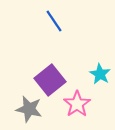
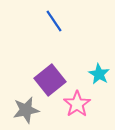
cyan star: moved 1 px left
gray star: moved 3 px left, 1 px down; rotated 24 degrees counterclockwise
